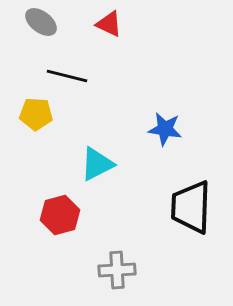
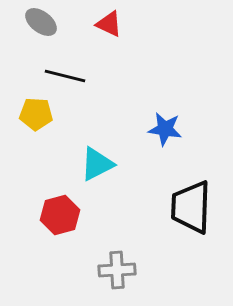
black line: moved 2 px left
